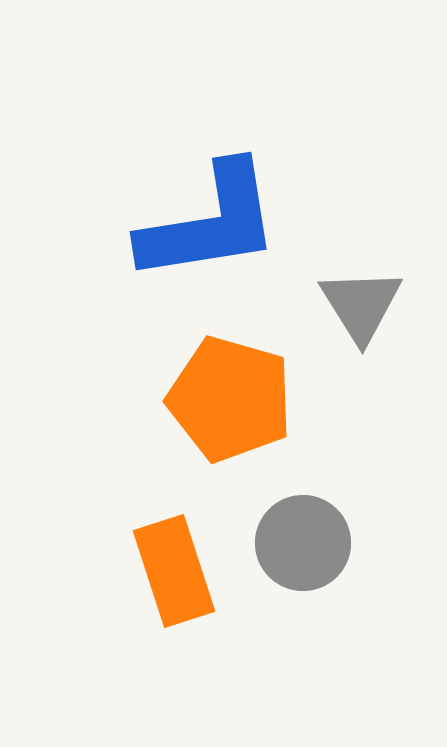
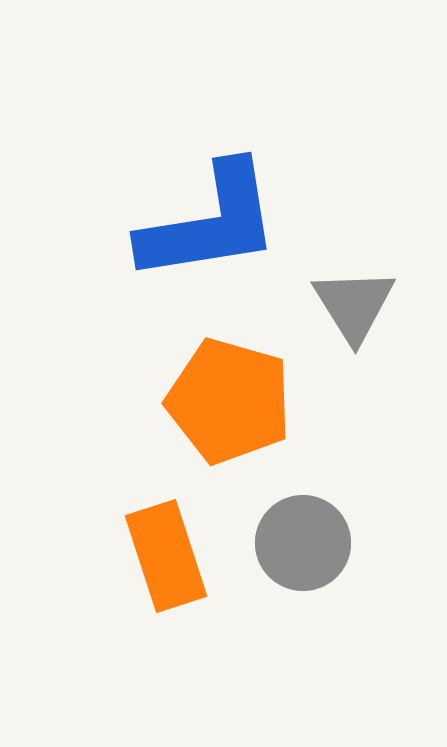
gray triangle: moved 7 px left
orange pentagon: moved 1 px left, 2 px down
orange rectangle: moved 8 px left, 15 px up
